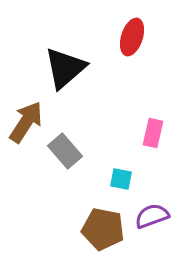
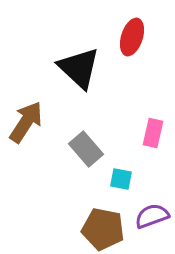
black triangle: moved 14 px right; rotated 36 degrees counterclockwise
gray rectangle: moved 21 px right, 2 px up
